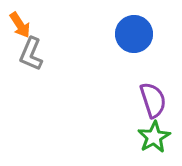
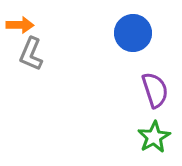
orange arrow: rotated 56 degrees counterclockwise
blue circle: moved 1 px left, 1 px up
purple semicircle: moved 2 px right, 10 px up
